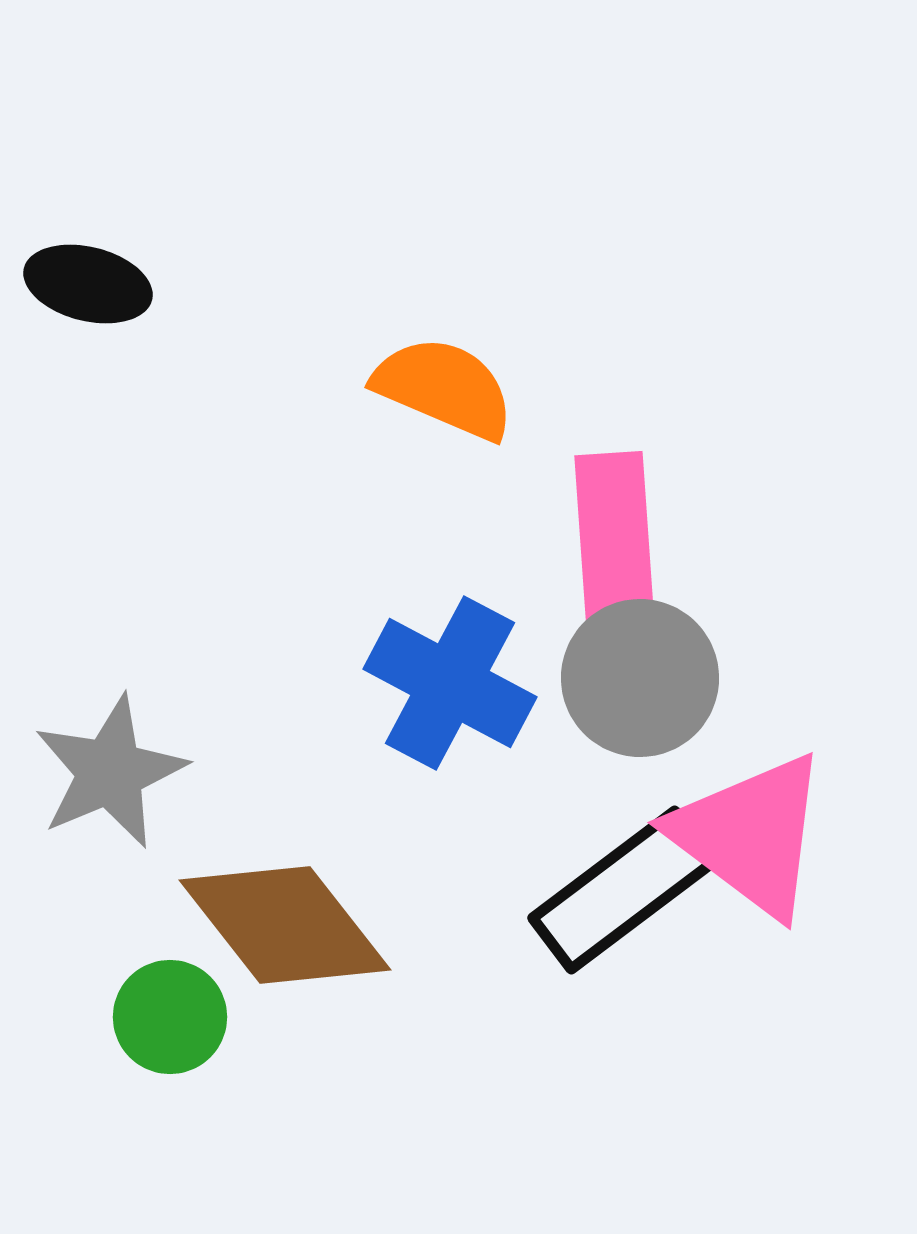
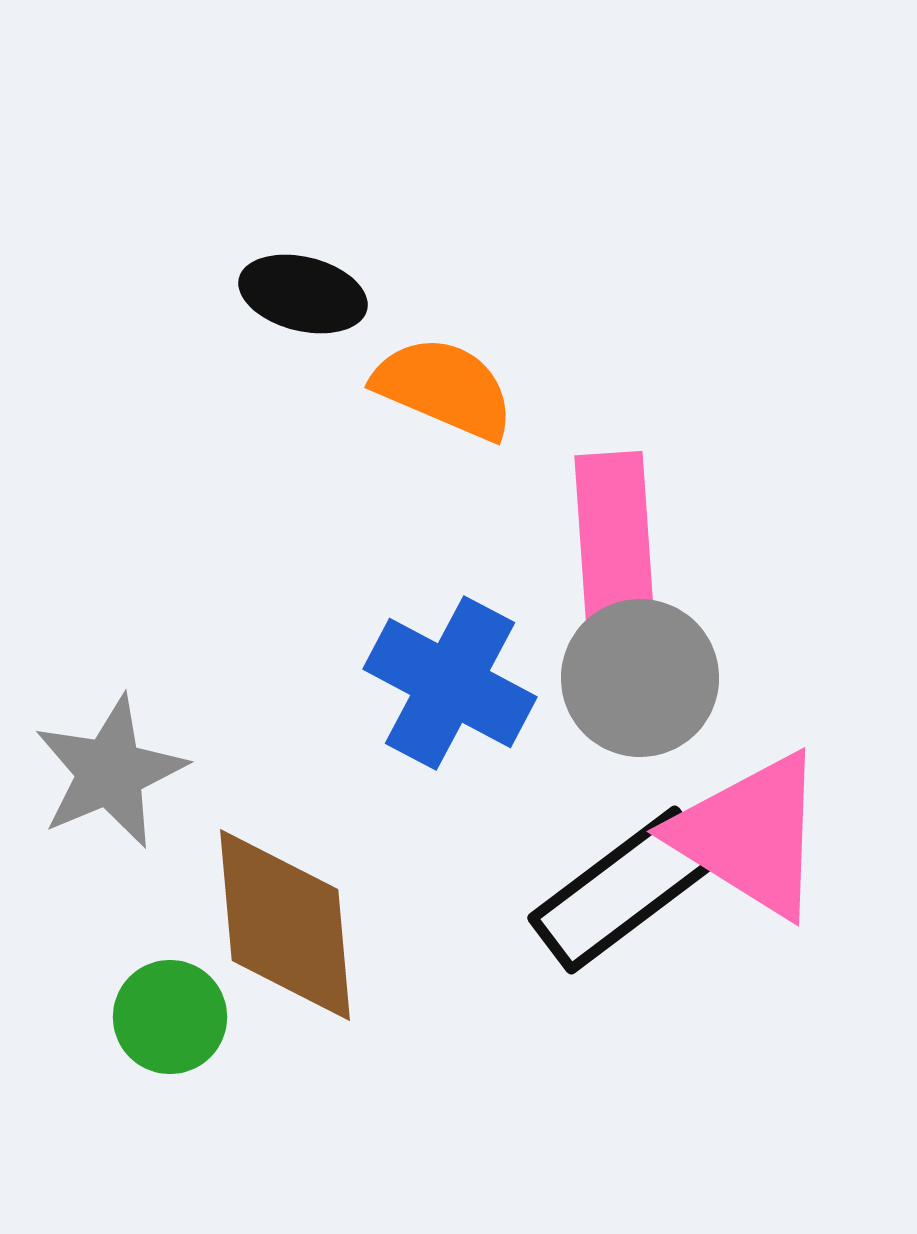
black ellipse: moved 215 px right, 10 px down
pink triangle: rotated 5 degrees counterclockwise
brown diamond: rotated 33 degrees clockwise
